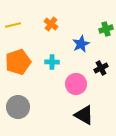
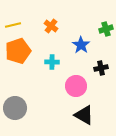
orange cross: moved 2 px down
blue star: moved 1 px down; rotated 12 degrees counterclockwise
orange pentagon: moved 11 px up
black cross: rotated 16 degrees clockwise
pink circle: moved 2 px down
gray circle: moved 3 px left, 1 px down
